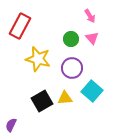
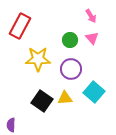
pink arrow: moved 1 px right
green circle: moved 1 px left, 1 px down
yellow star: rotated 15 degrees counterclockwise
purple circle: moved 1 px left, 1 px down
cyan square: moved 2 px right, 1 px down
black square: rotated 25 degrees counterclockwise
purple semicircle: rotated 24 degrees counterclockwise
